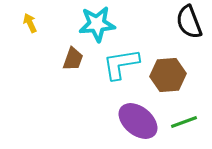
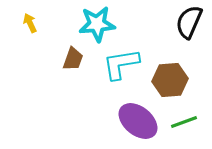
black semicircle: rotated 44 degrees clockwise
brown hexagon: moved 2 px right, 5 px down
